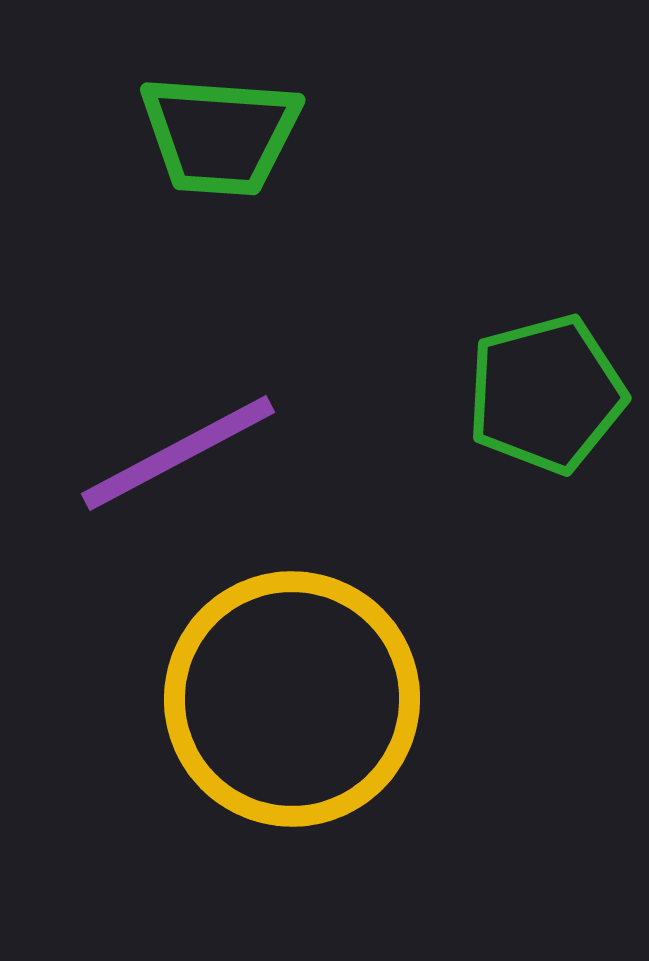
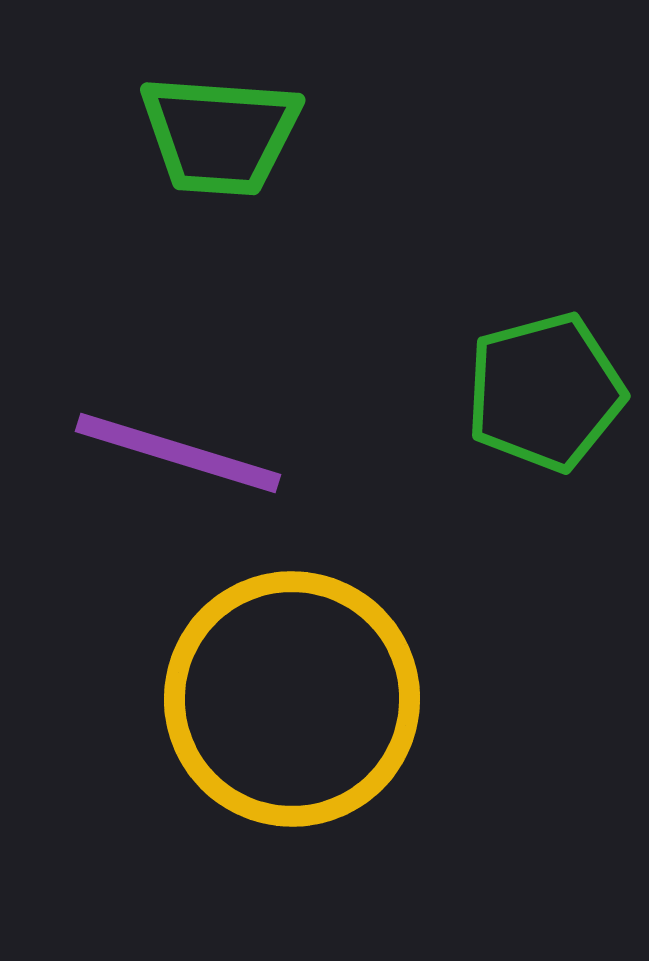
green pentagon: moved 1 px left, 2 px up
purple line: rotated 45 degrees clockwise
